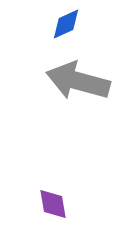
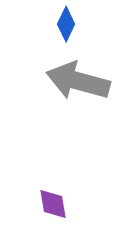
blue diamond: rotated 40 degrees counterclockwise
